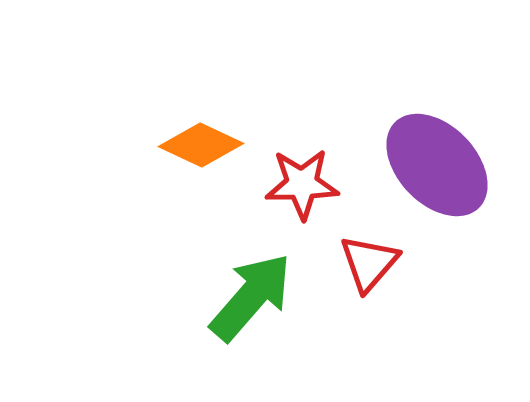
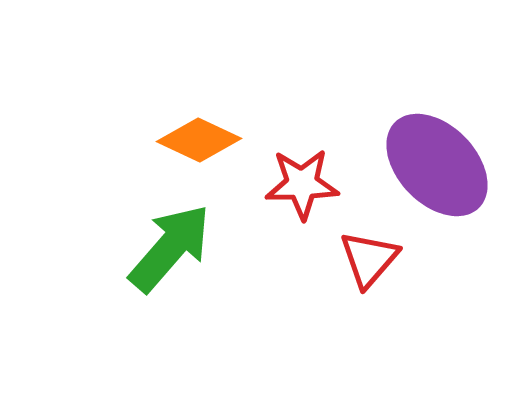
orange diamond: moved 2 px left, 5 px up
red triangle: moved 4 px up
green arrow: moved 81 px left, 49 px up
